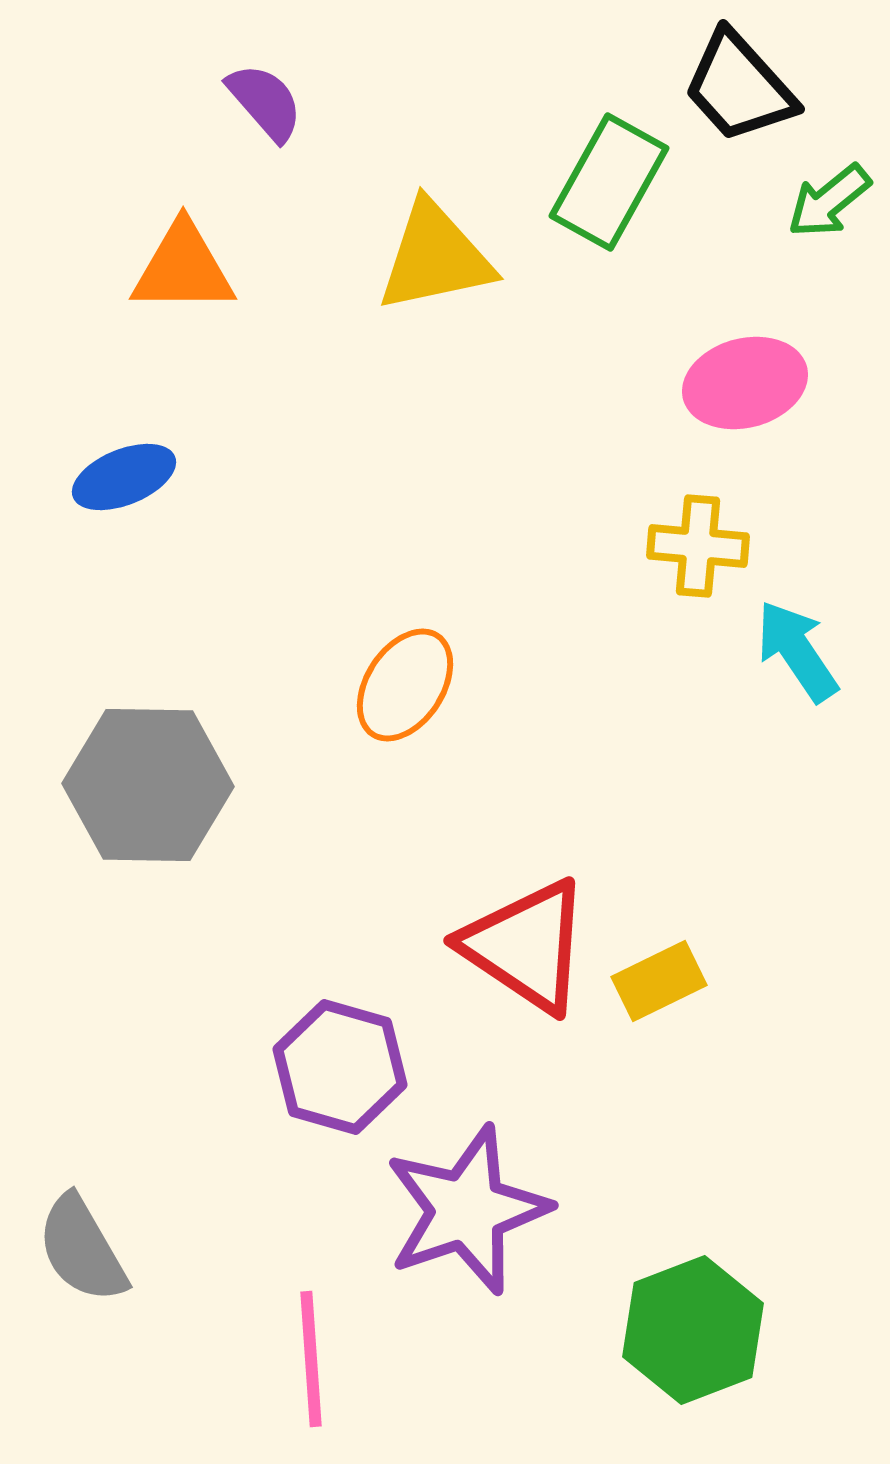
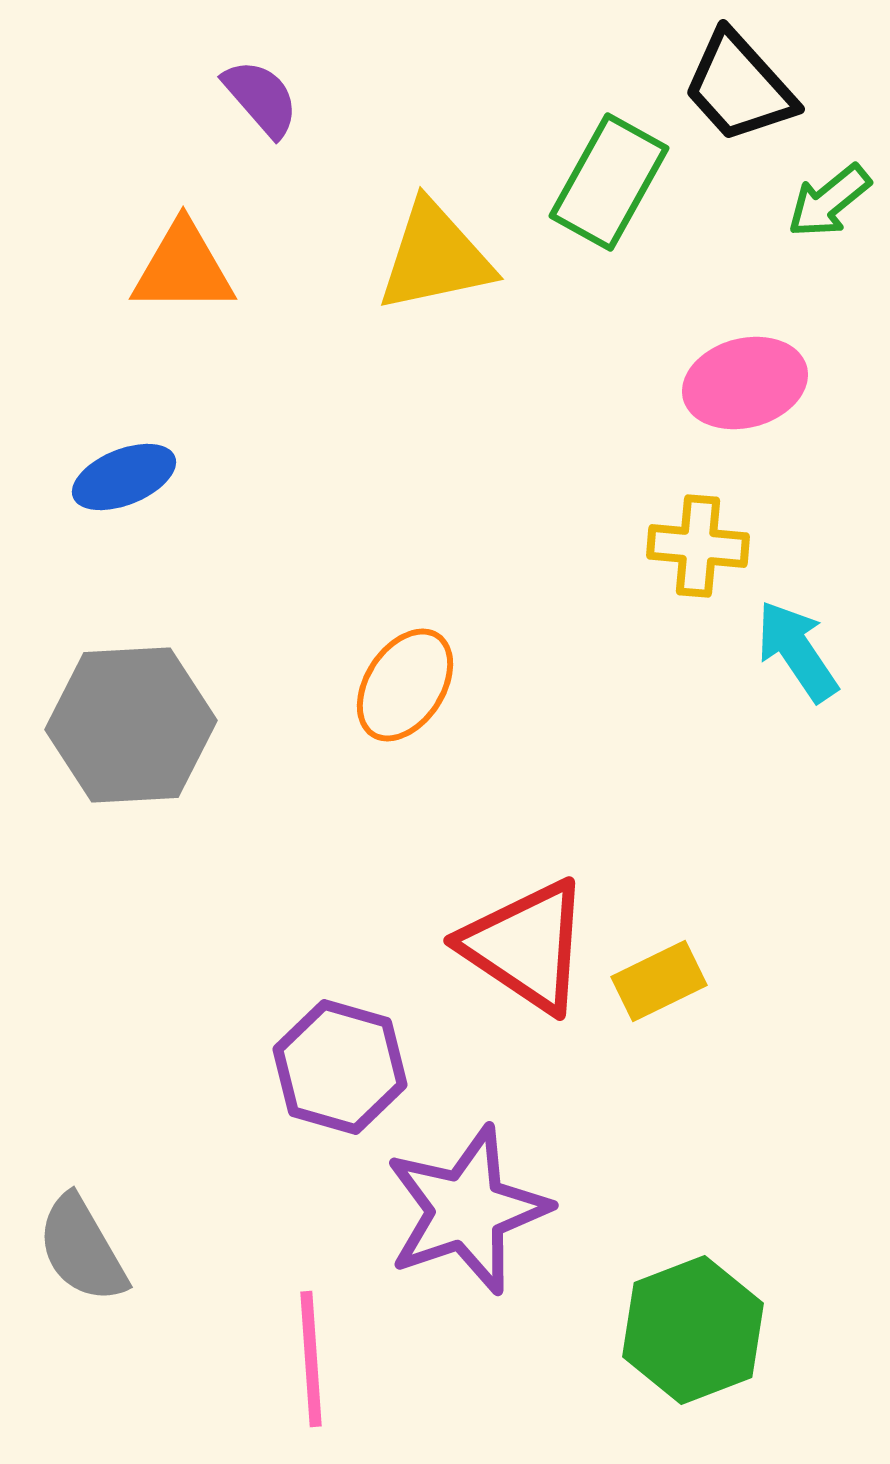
purple semicircle: moved 4 px left, 4 px up
gray hexagon: moved 17 px left, 60 px up; rotated 4 degrees counterclockwise
